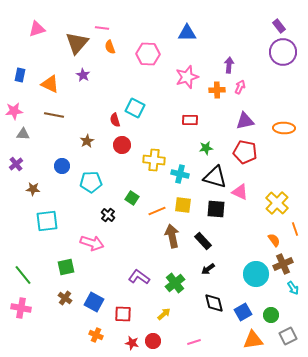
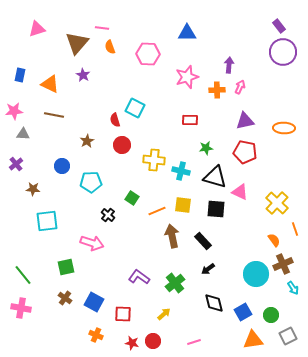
cyan cross at (180, 174): moved 1 px right, 3 px up
